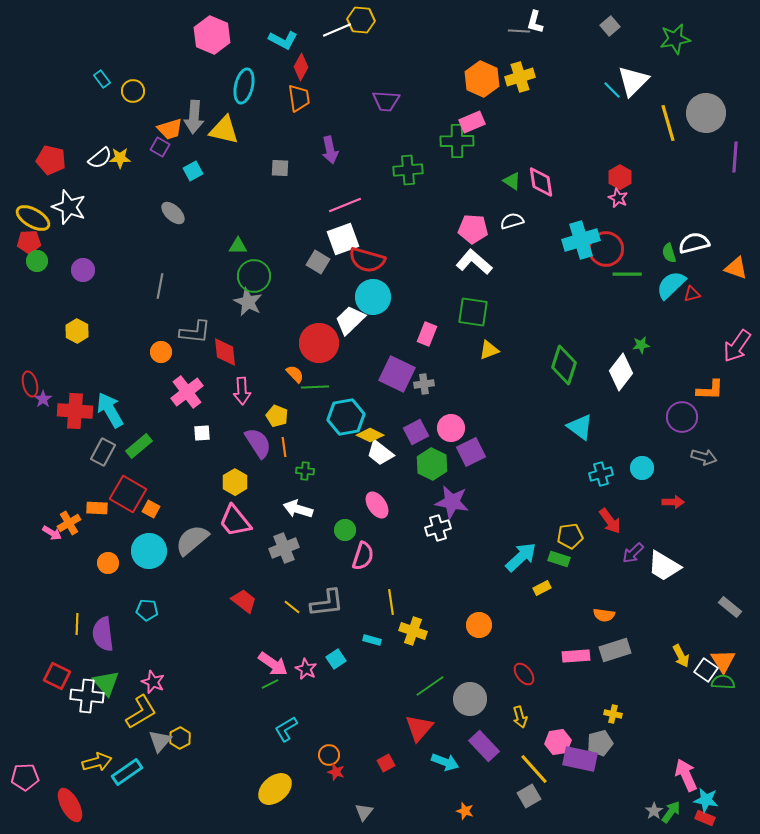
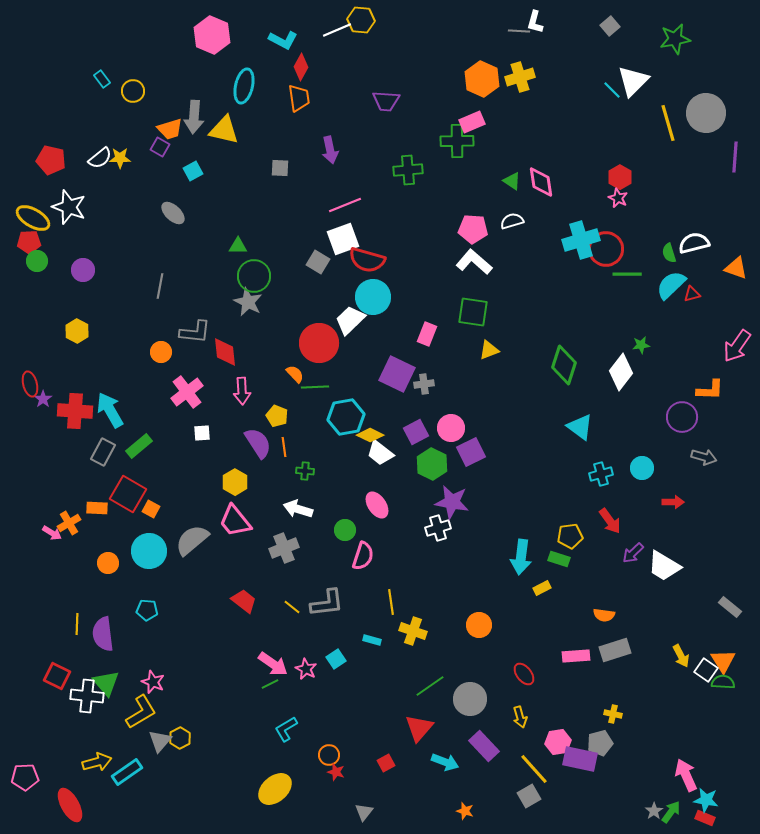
cyan arrow at (521, 557): rotated 140 degrees clockwise
